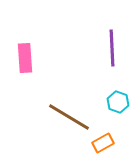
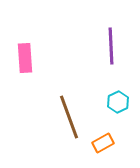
purple line: moved 1 px left, 2 px up
cyan hexagon: rotated 15 degrees clockwise
brown line: rotated 39 degrees clockwise
